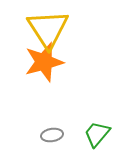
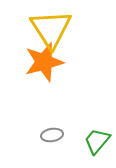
yellow triangle: moved 3 px right
green trapezoid: moved 7 px down
